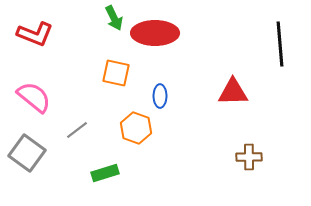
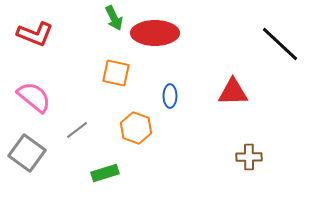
black line: rotated 42 degrees counterclockwise
blue ellipse: moved 10 px right
